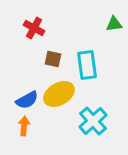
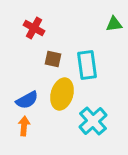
yellow ellipse: moved 3 px right; rotated 44 degrees counterclockwise
